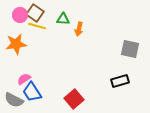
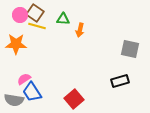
orange arrow: moved 1 px right, 1 px down
orange star: rotated 10 degrees clockwise
gray semicircle: rotated 18 degrees counterclockwise
